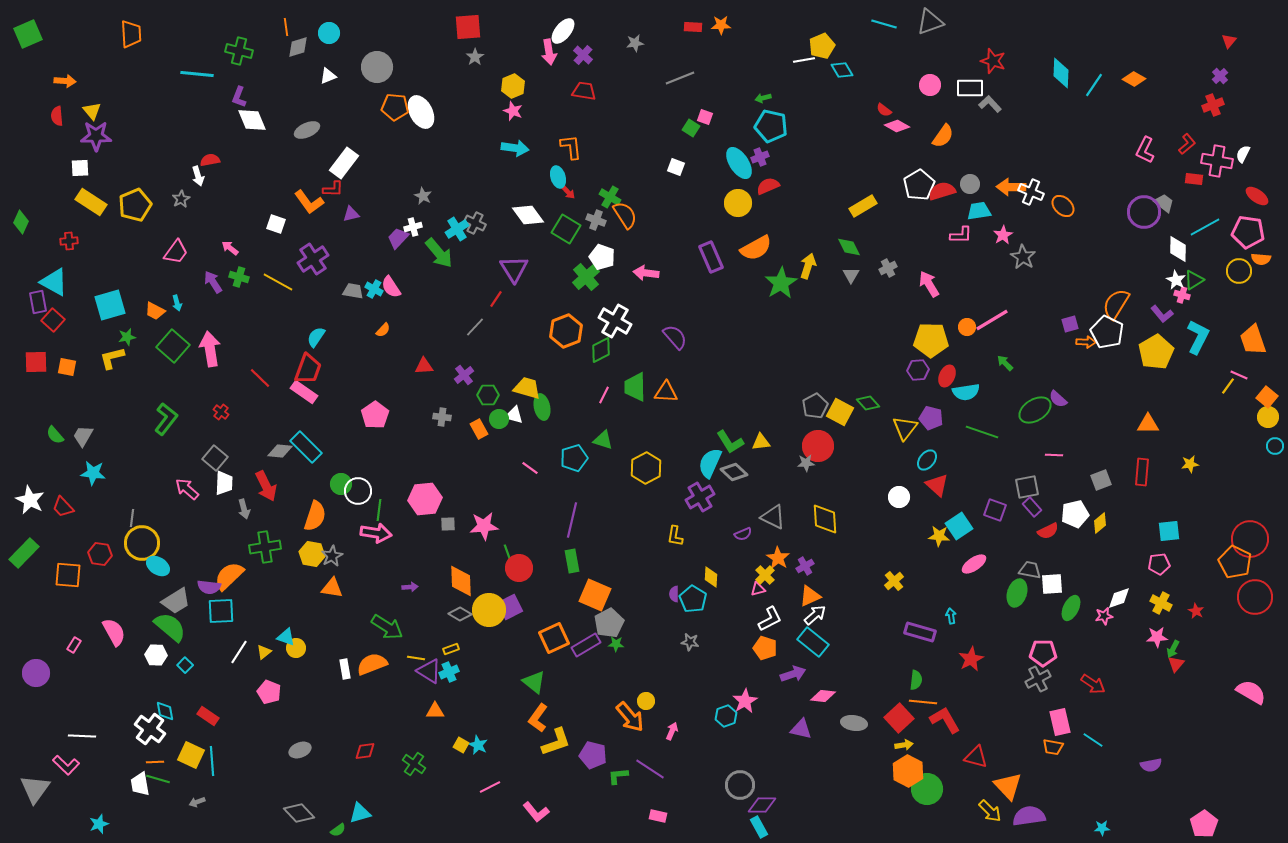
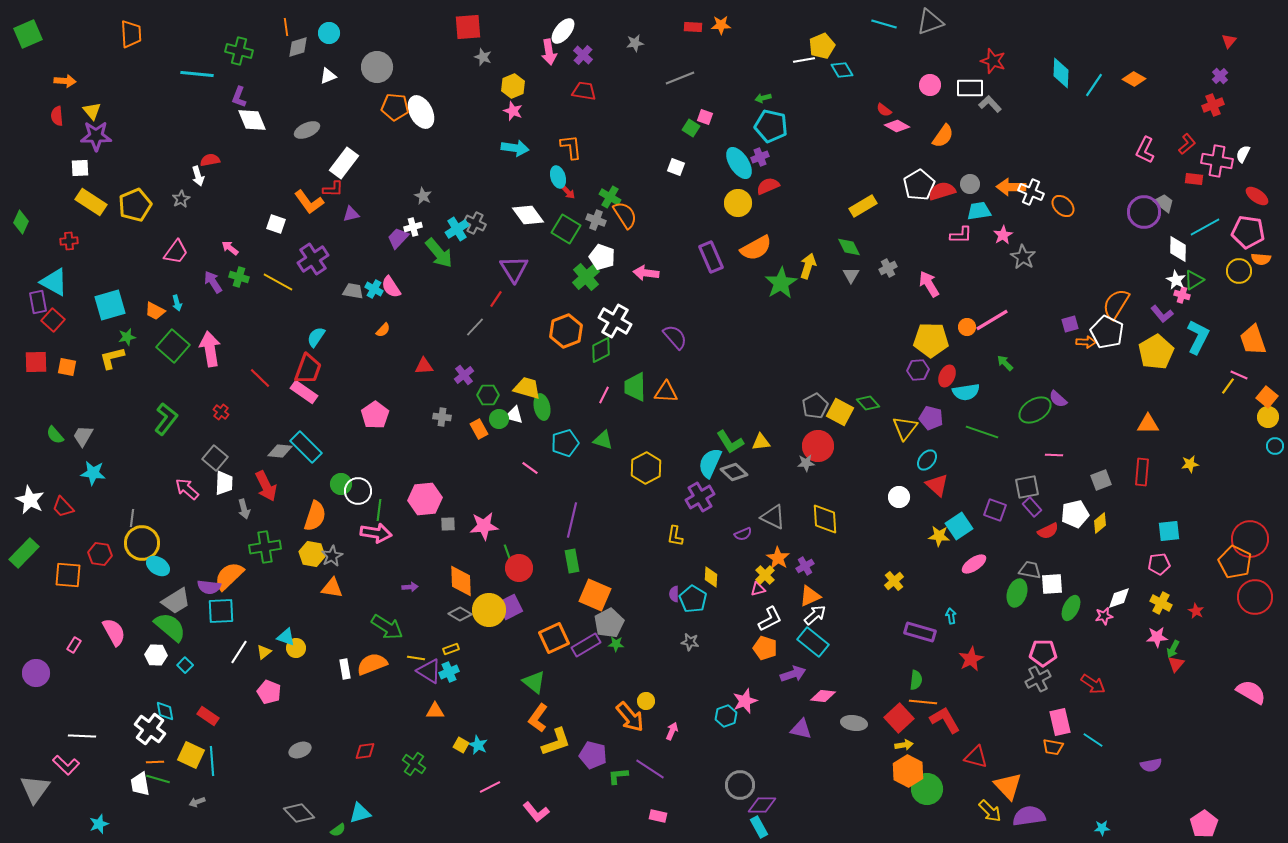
gray star at (475, 57): moved 8 px right; rotated 18 degrees counterclockwise
cyan pentagon at (574, 458): moved 9 px left, 15 px up
pink star at (745, 701): rotated 10 degrees clockwise
